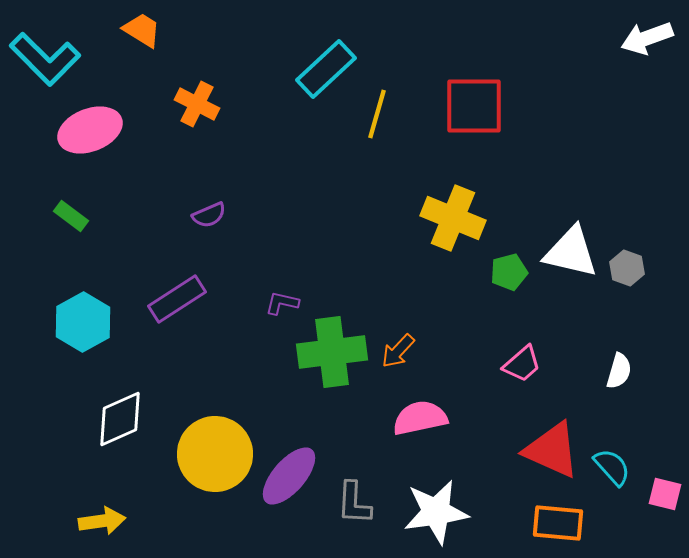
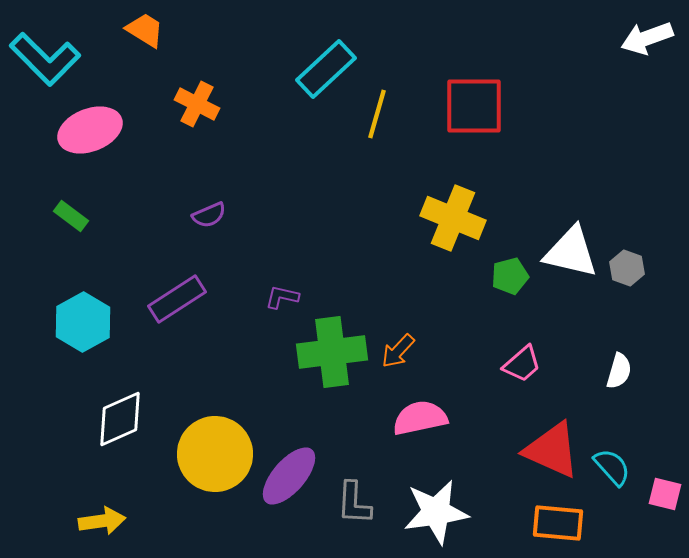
orange trapezoid: moved 3 px right
green pentagon: moved 1 px right, 4 px down
purple L-shape: moved 6 px up
